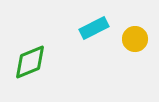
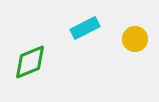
cyan rectangle: moved 9 px left
